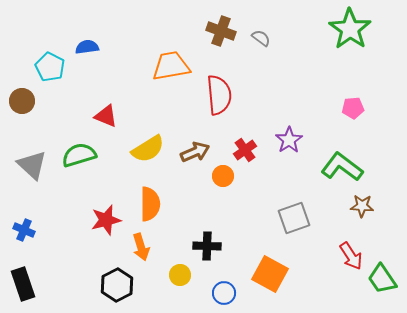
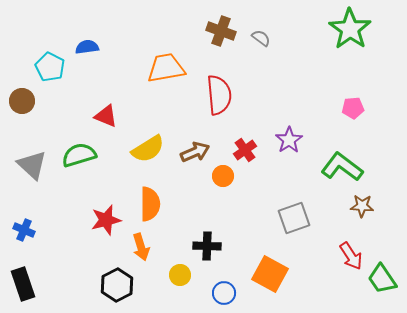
orange trapezoid: moved 5 px left, 2 px down
